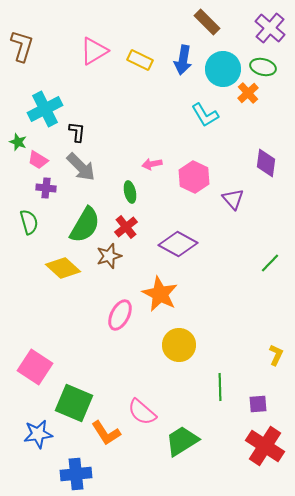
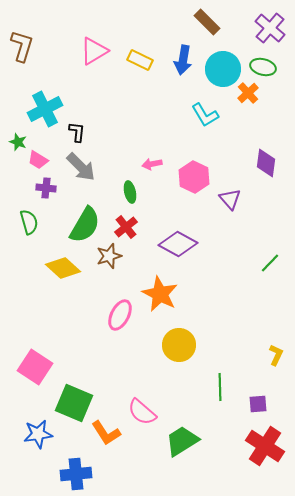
purple triangle at (233, 199): moved 3 px left
